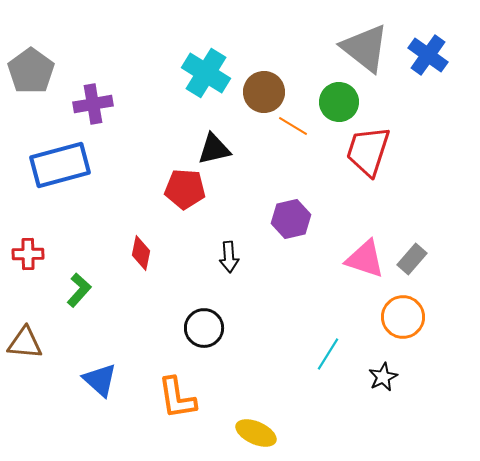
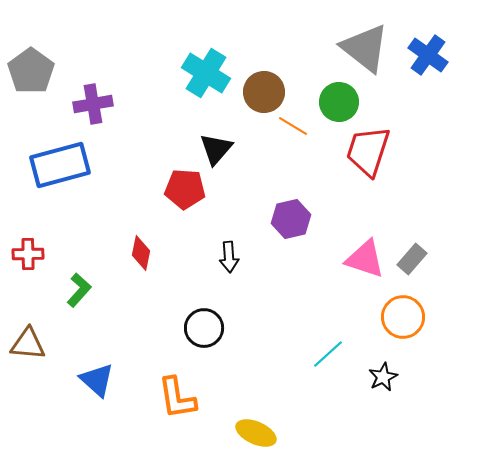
black triangle: moved 2 px right; rotated 36 degrees counterclockwise
brown triangle: moved 3 px right, 1 px down
cyan line: rotated 16 degrees clockwise
blue triangle: moved 3 px left
